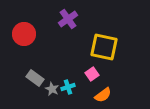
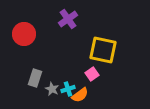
yellow square: moved 1 px left, 3 px down
gray rectangle: rotated 72 degrees clockwise
cyan cross: moved 2 px down
orange semicircle: moved 23 px left
